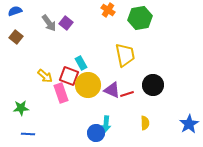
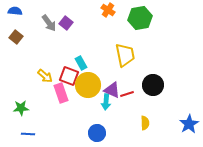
blue semicircle: rotated 24 degrees clockwise
cyan arrow: moved 22 px up
blue circle: moved 1 px right
